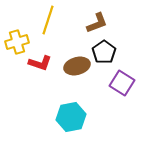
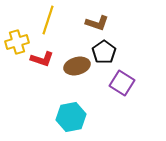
brown L-shape: rotated 40 degrees clockwise
red L-shape: moved 2 px right, 4 px up
